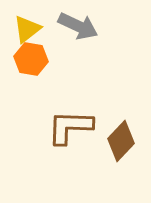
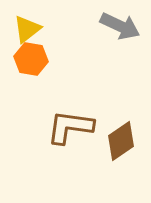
gray arrow: moved 42 px right
brown L-shape: rotated 6 degrees clockwise
brown diamond: rotated 12 degrees clockwise
